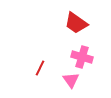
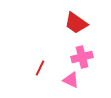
pink cross: rotated 30 degrees counterclockwise
pink triangle: rotated 30 degrees counterclockwise
